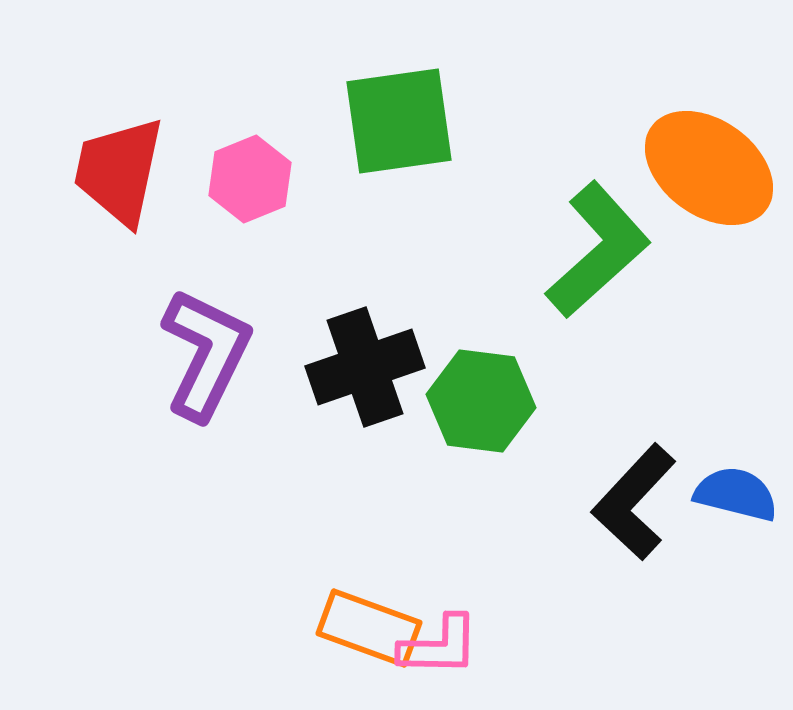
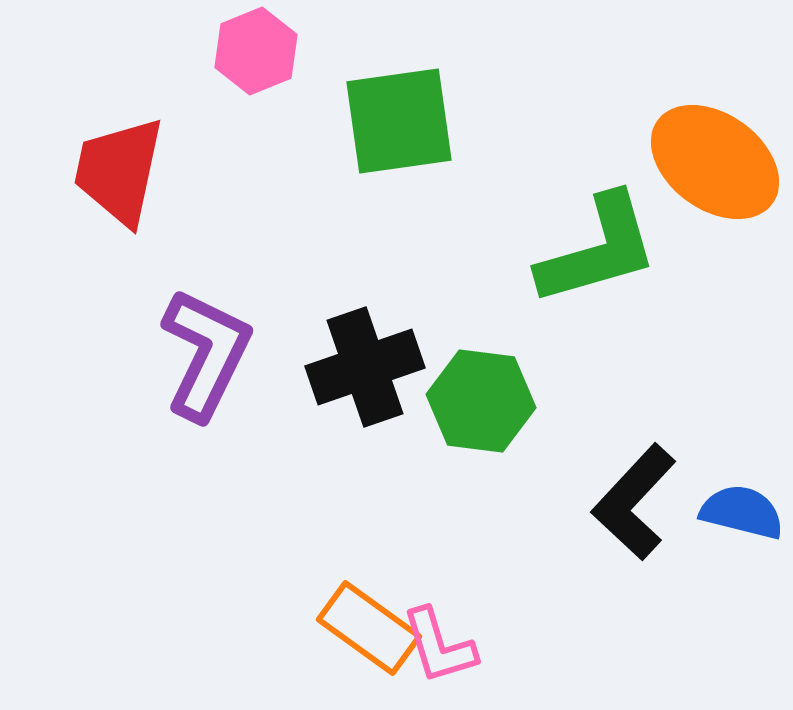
orange ellipse: moved 6 px right, 6 px up
pink hexagon: moved 6 px right, 128 px up
green L-shape: rotated 26 degrees clockwise
blue semicircle: moved 6 px right, 18 px down
orange rectangle: rotated 16 degrees clockwise
pink L-shape: rotated 72 degrees clockwise
